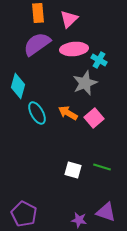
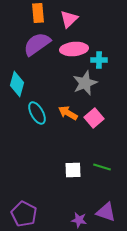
cyan cross: rotated 28 degrees counterclockwise
cyan diamond: moved 1 px left, 2 px up
white square: rotated 18 degrees counterclockwise
